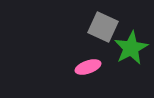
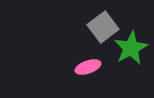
gray square: rotated 28 degrees clockwise
